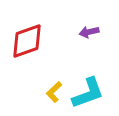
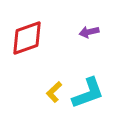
red diamond: moved 3 px up
